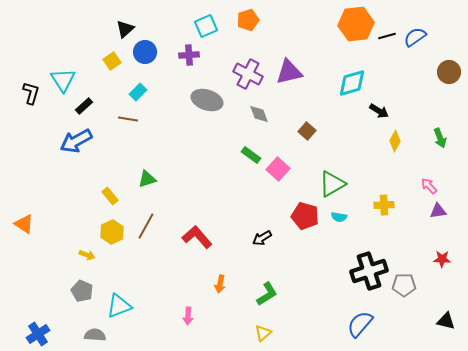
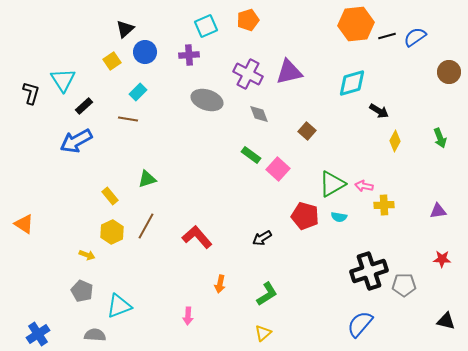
pink arrow at (429, 186): moved 65 px left; rotated 36 degrees counterclockwise
